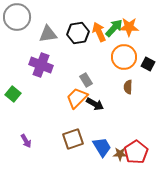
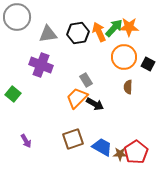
blue trapezoid: rotated 30 degrees counterclockwise
